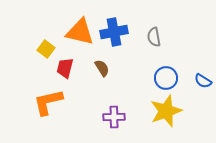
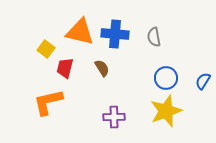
blue cross: moved 1 px right, 2 px down; rotated 16 degrees clockwise
blue semicircle: rotated 90 degrees clockwise
